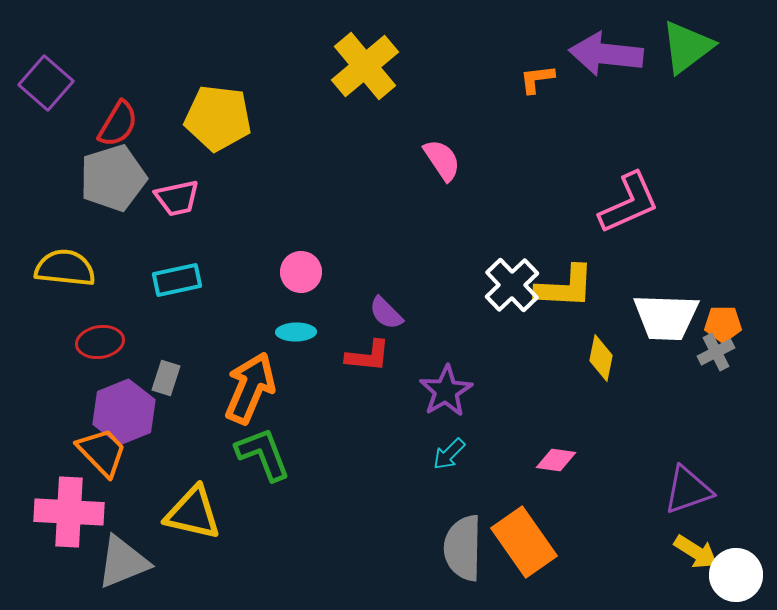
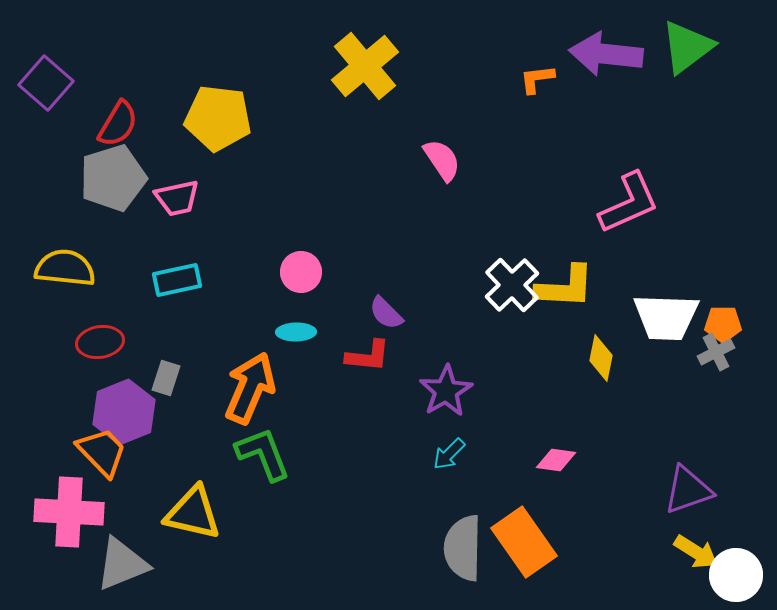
gray triangle: moved 1 px left, 2 px down
